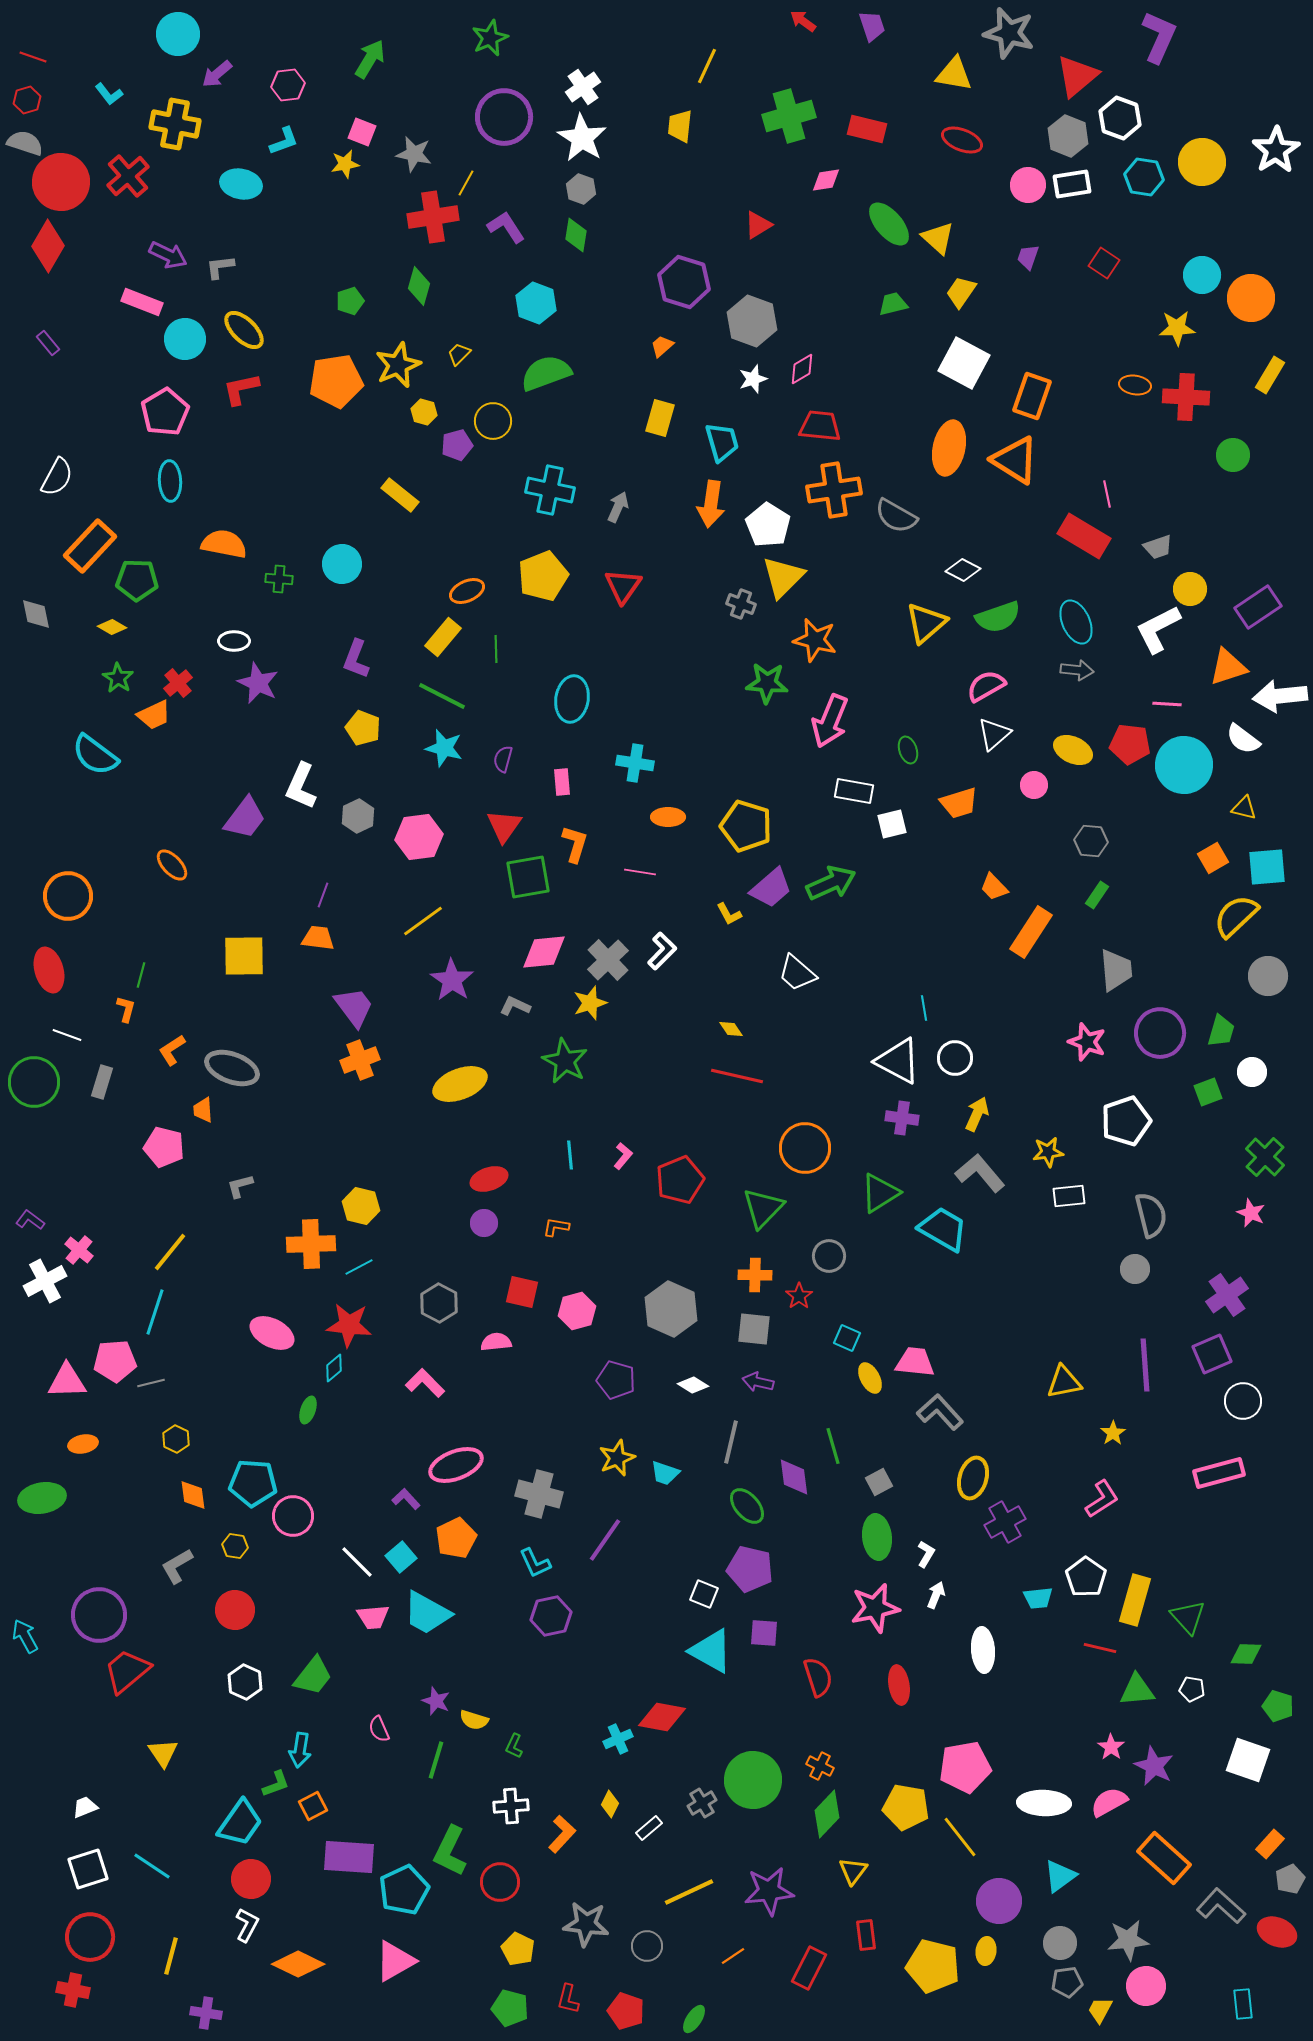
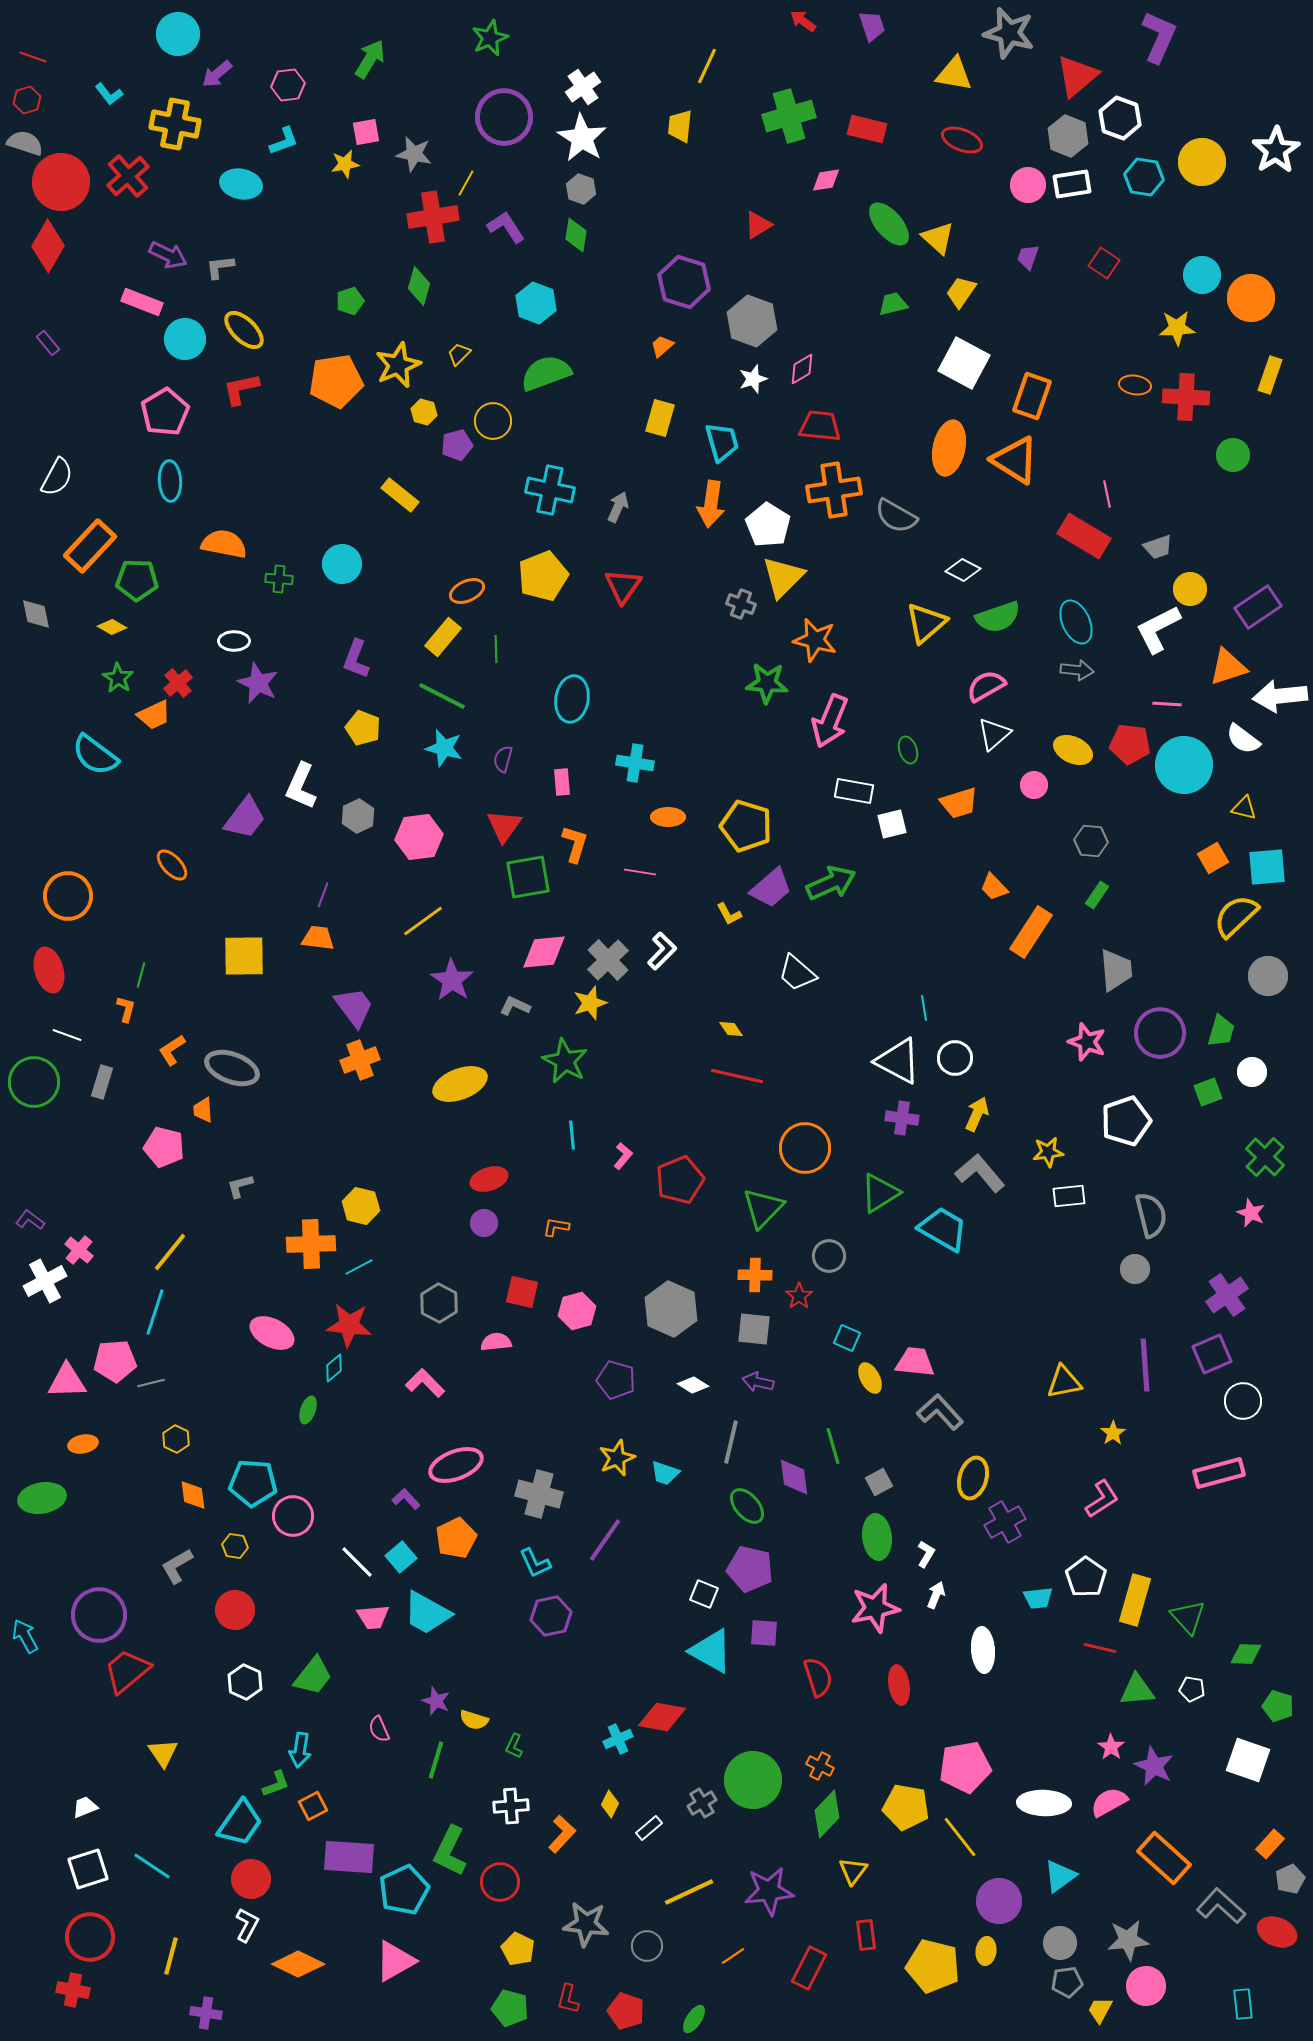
pink square at (362, 132): moved 4 px right; rotated 32 degrees counterclockwise
yellow rectangle at (1270, 375): rotated 12 degrees counterclockwise
cyan line at (570, 1155): moved 2 px right, 20 px up
